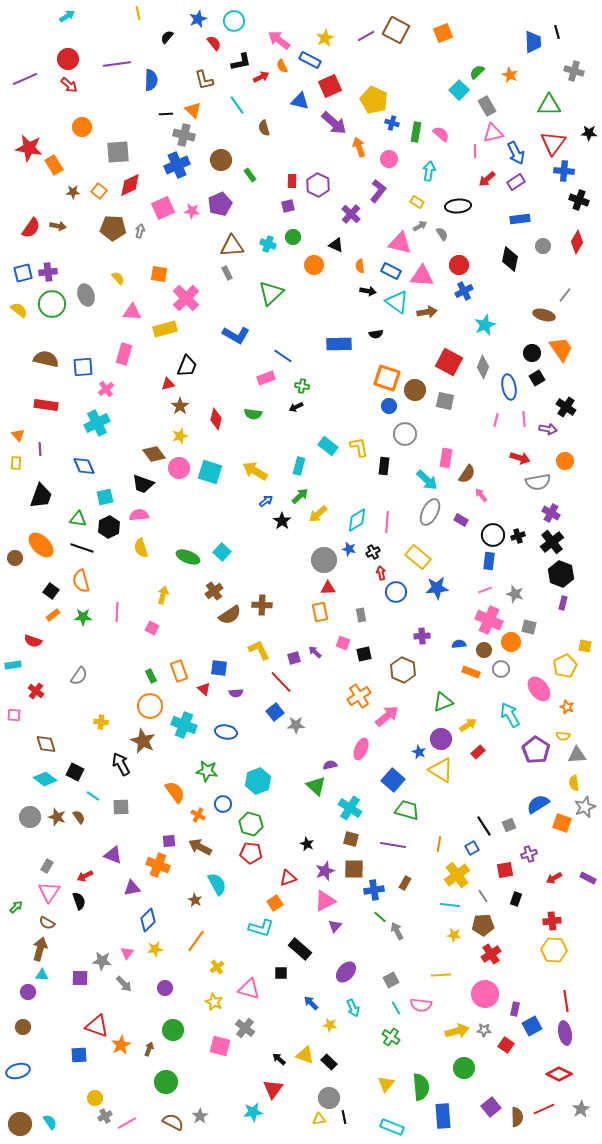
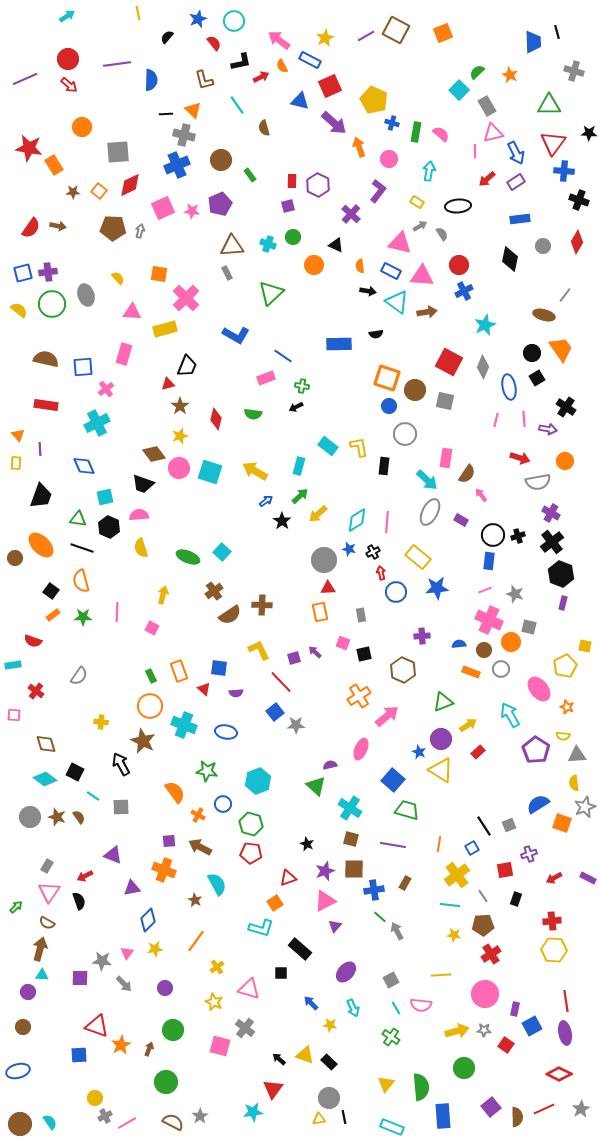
black hexagon at (109, 527): rotated 10 degrees counterclockwise
orange cross at (158, 865): moved 6 px right, 5 px down
